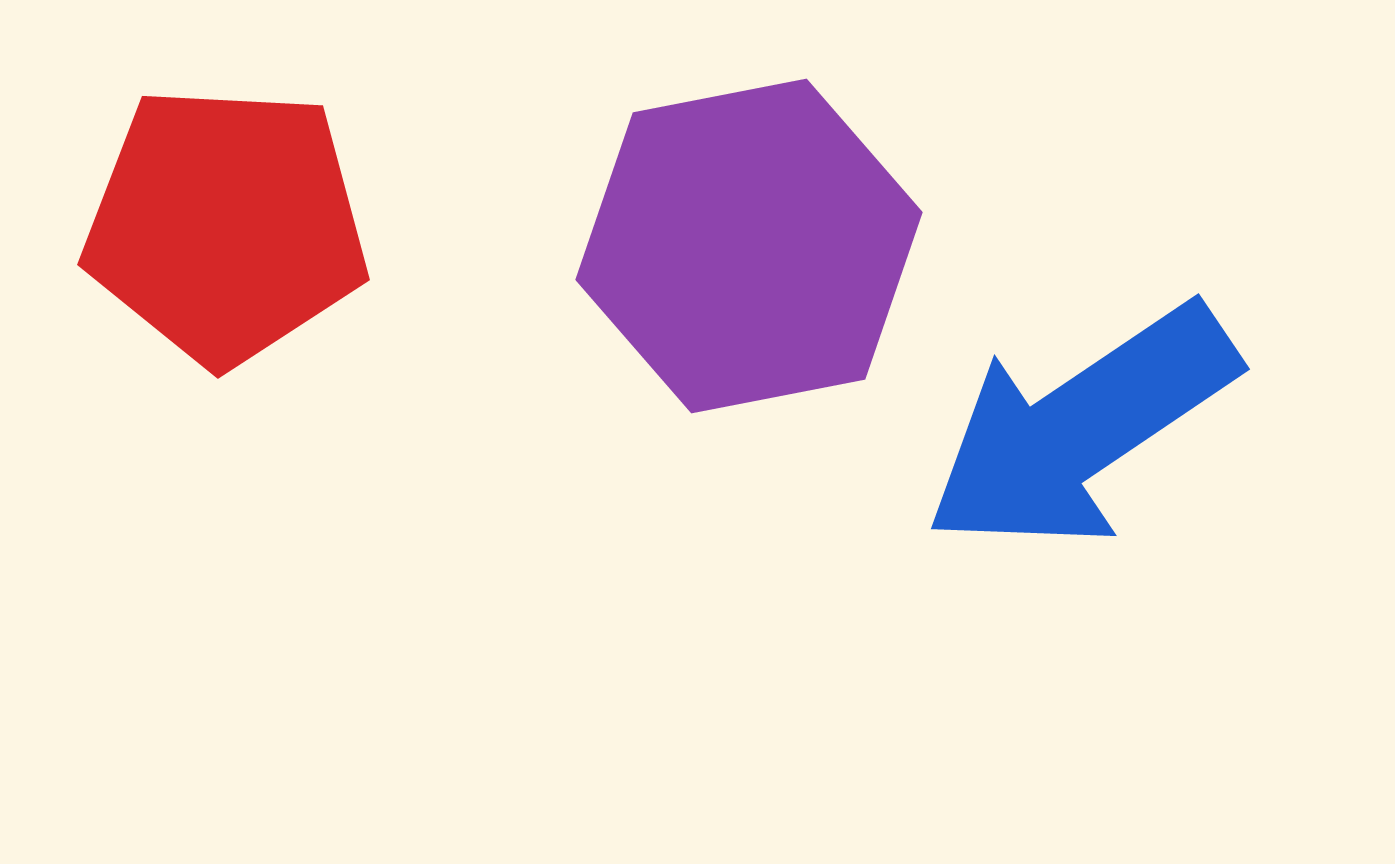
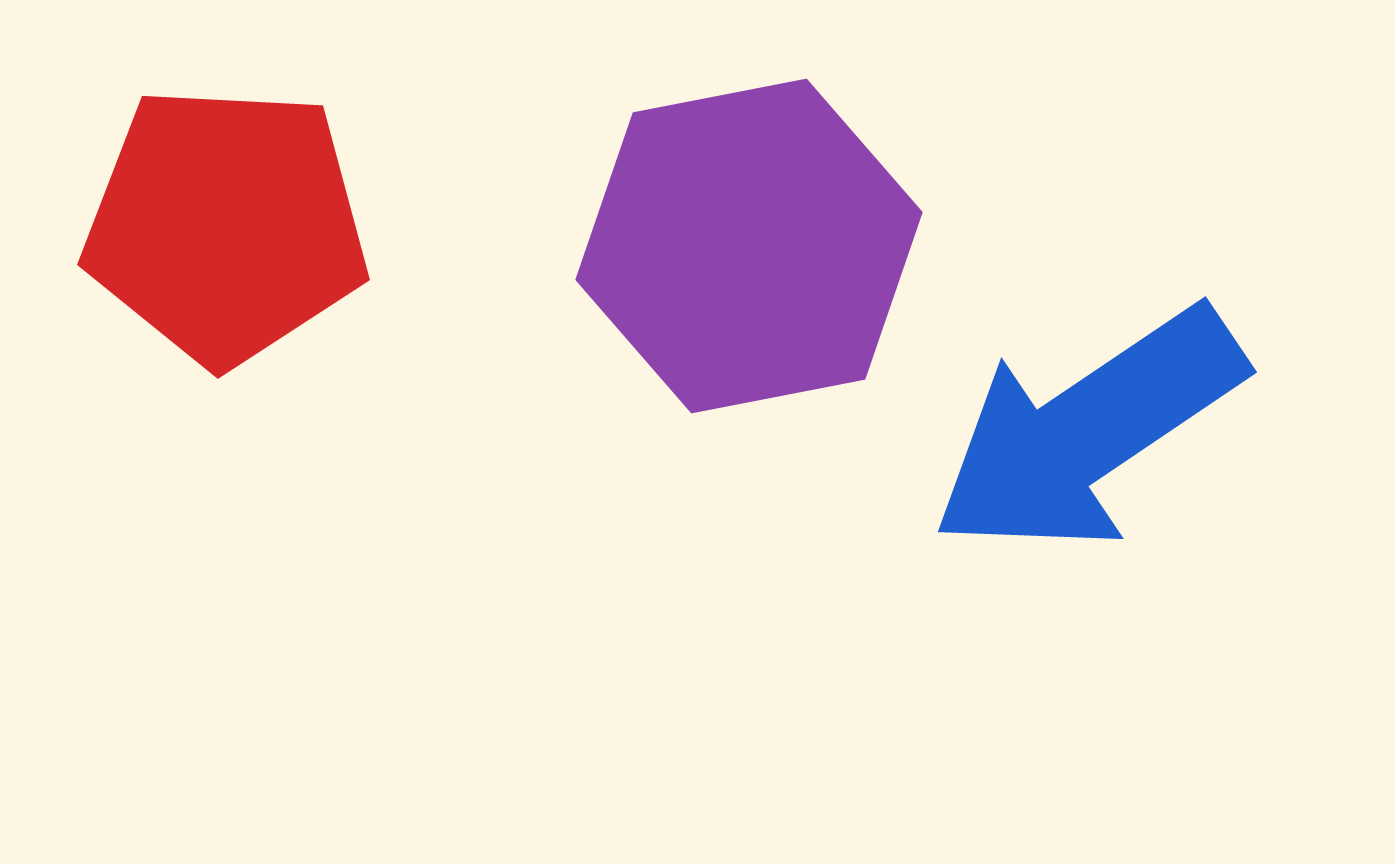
blue arrow: moved 7 px right, 3 px down
